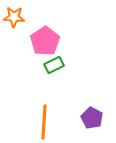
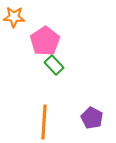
green rectangle: rotated 72 degrees clockwise
